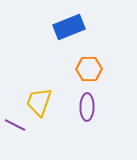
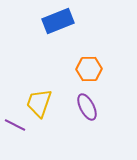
blue rectangle: moved 11 px left, 6 px up
yellow trapezoid: moved 1 px down
purple ellipse: rotated 28 degrees counterclockwise
